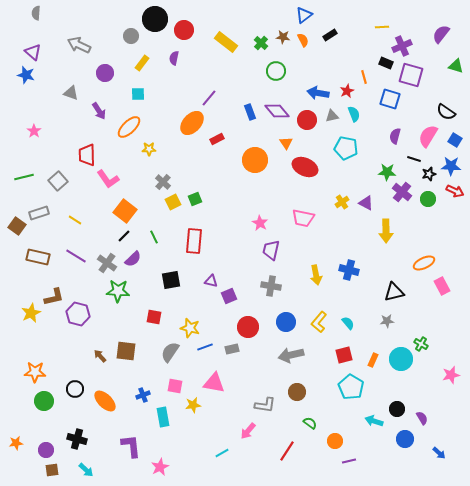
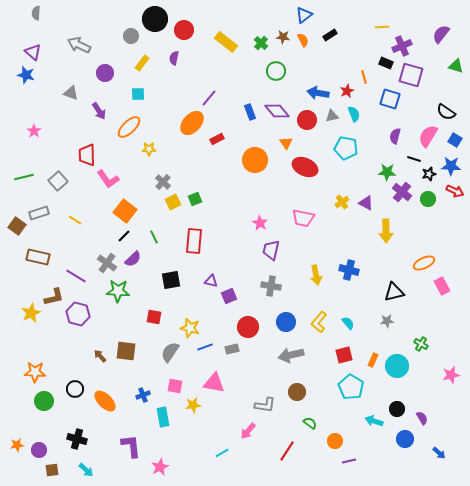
purple line at (76, 256): moved 20 px down
cyan circle at (401, 359): moved 4 px left, 7 px down
orange star at (16, 443): moved 1 px right, 2 px down
purple circle at (46, 450): moved 7 px left
